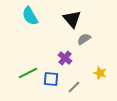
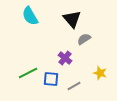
gray line: moved 1 px up; rotated 16 degrees clockwise
